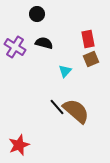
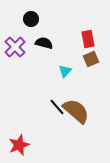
black circle: moved 6 px left, 5 px down
purple cross: rotated 15 degrees clockwise
